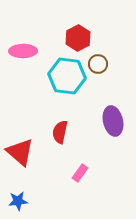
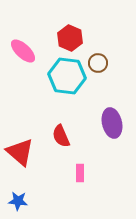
red hexagon: moved 8 px left; rotated 10 degrees counterclockwise
pink ellipse: rotated 44 degrees clockwise
brown circle: moved 1 px up
purple ellipse: moved 1 px left, 2 px down
red semicircle: moved 1 px right, 4 px down; rotated 35 degrees counterclockwise
pink rectangle: rotated 36 degrees counterclockwise
blue star: rotated 12 degrees clockwise
